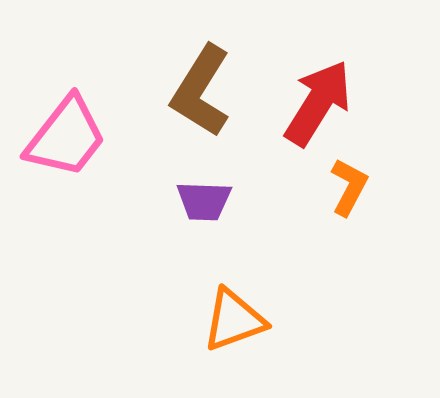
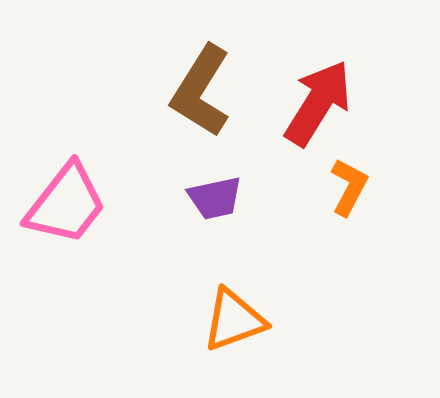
pink trapezoid: moved 67 px down
purple trapezoid: moved 11 px right, 3 px up; rotated 14 degrees counterclockwise
